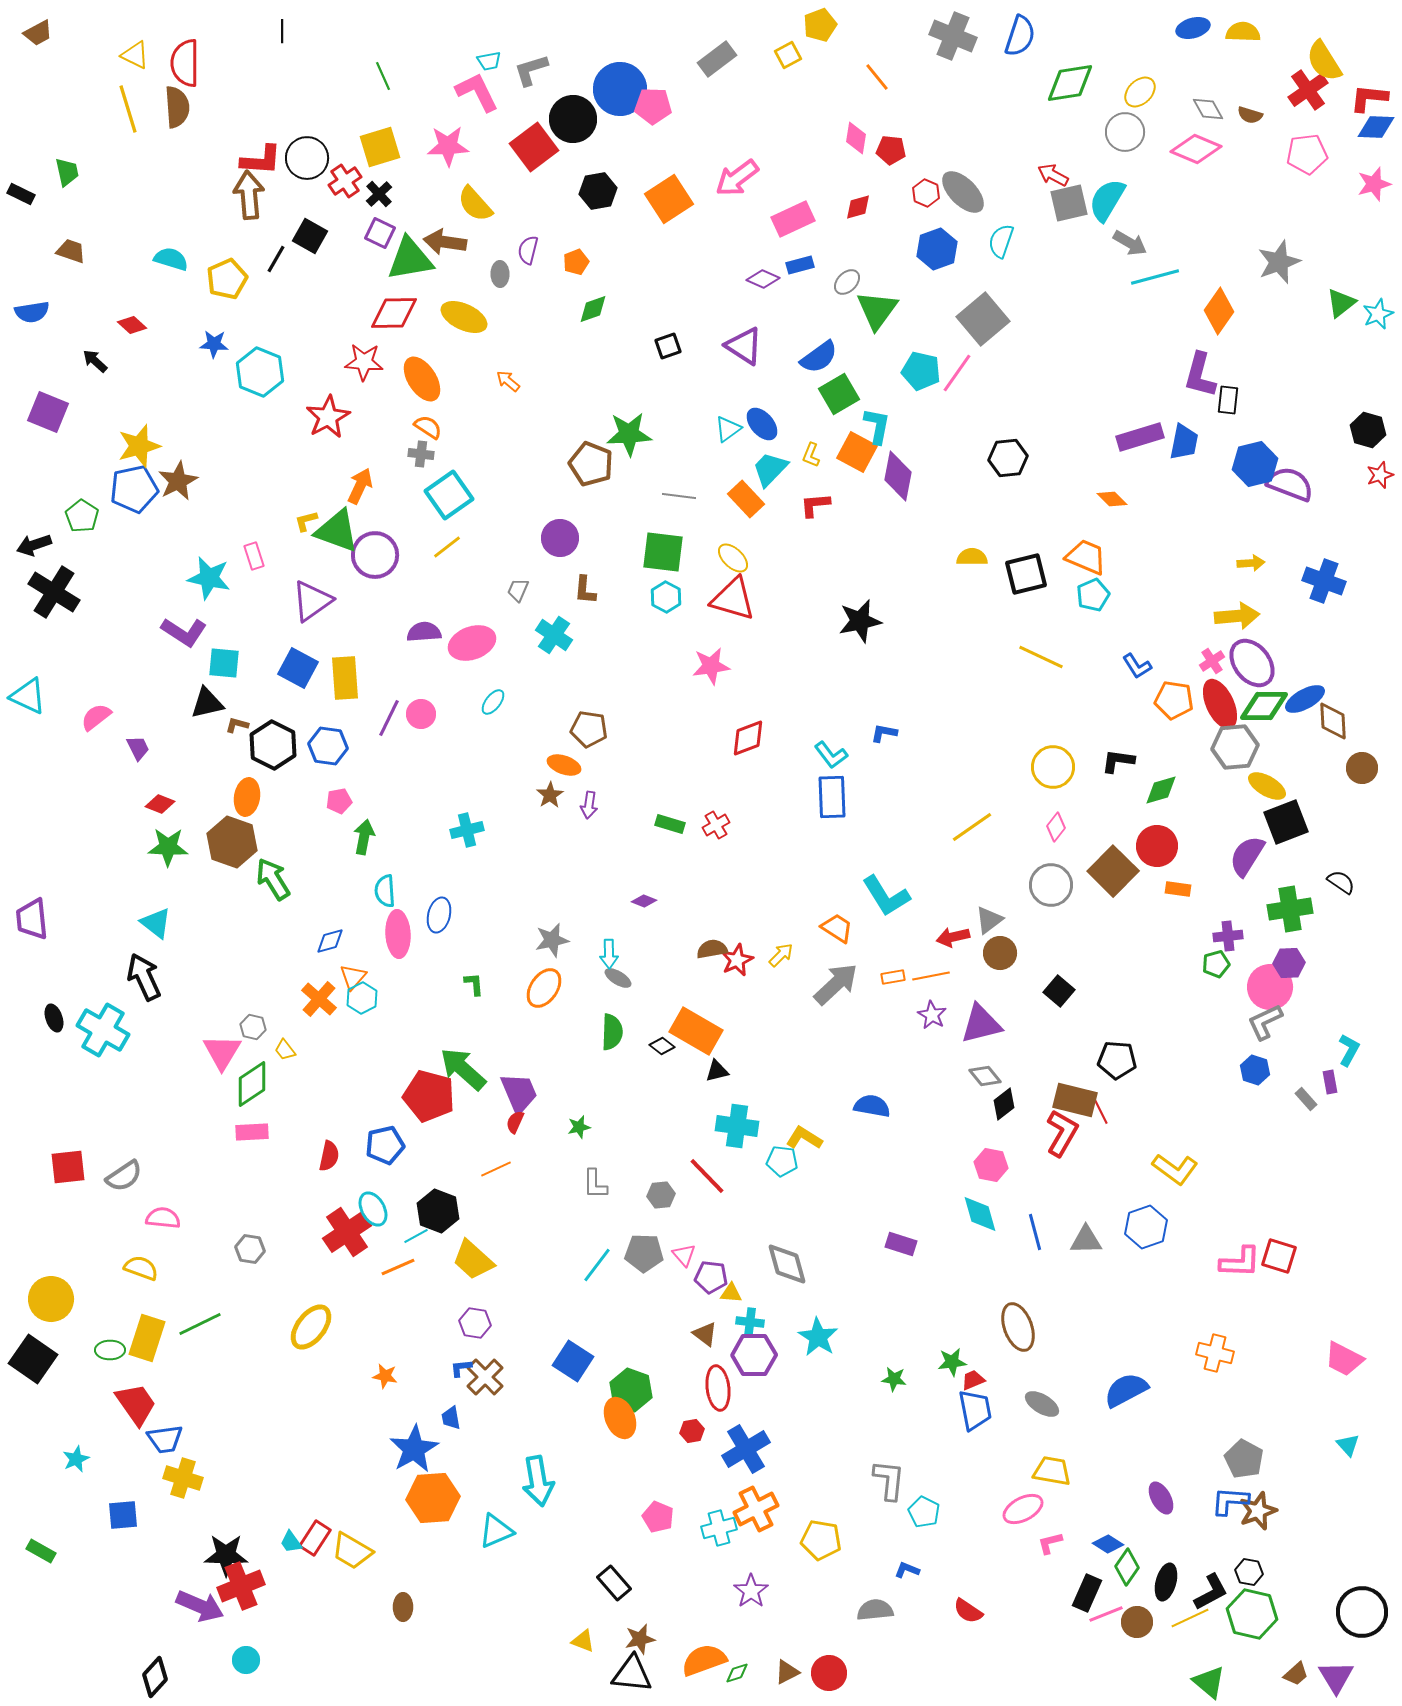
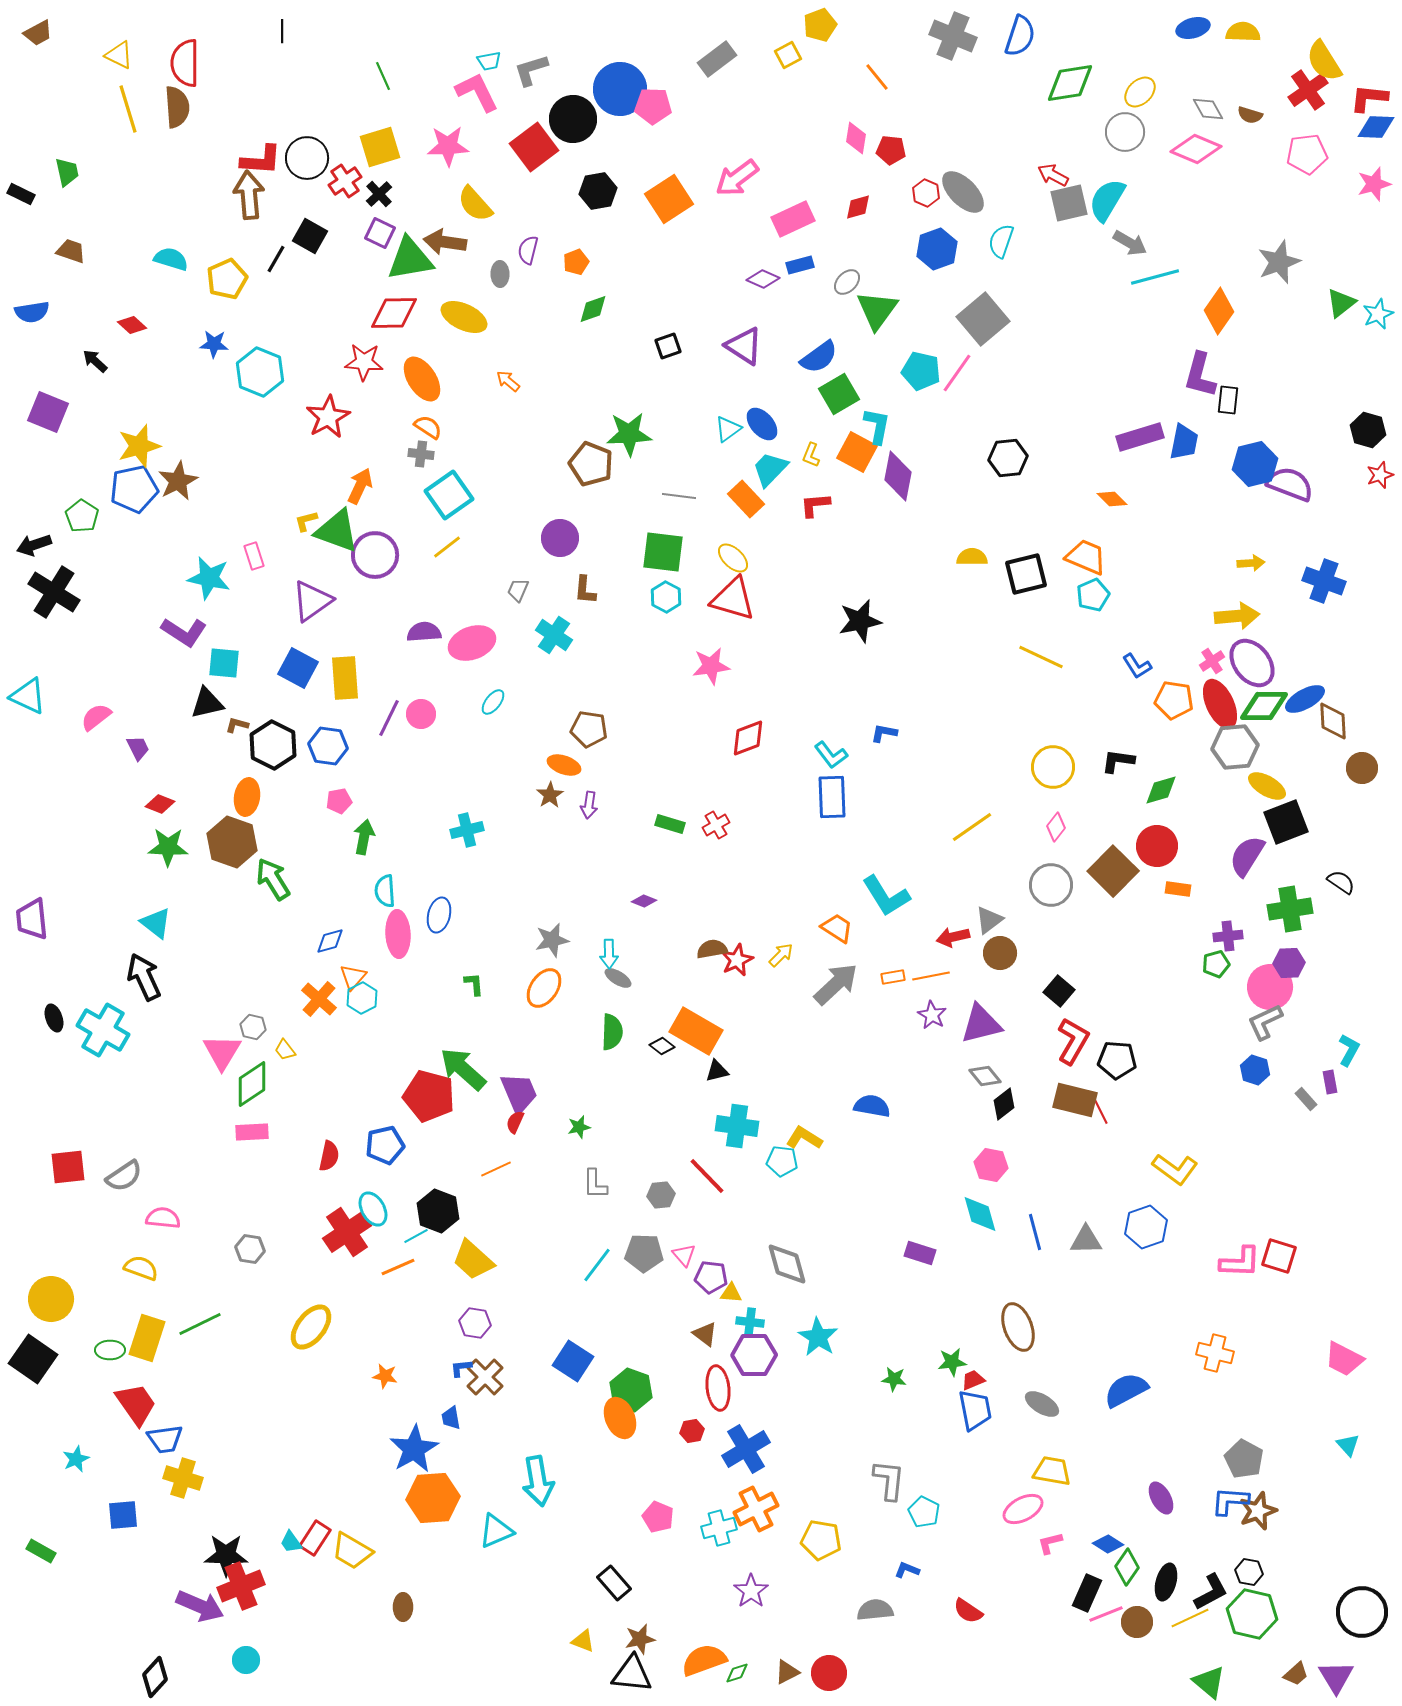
yellow triangle at (135, 55): moved 16 px left
red L-shape at (1062, 1133): moved 11 px right, 92 px up
purple rectangle at (901, 1244): moved 19 px right, 9 px down
